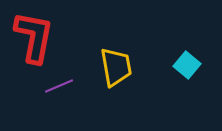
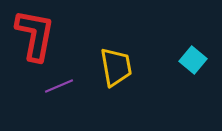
red L-shape: moved 1 px right, 2 px up
cyan square: moved 6 px right, 5 px up
